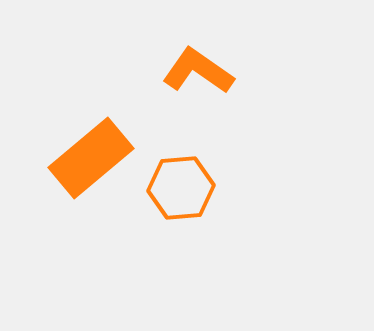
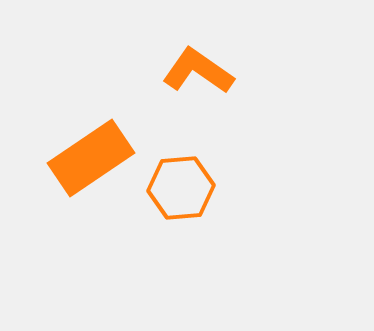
orange rectangle: rotated 6 degrees clockwise
